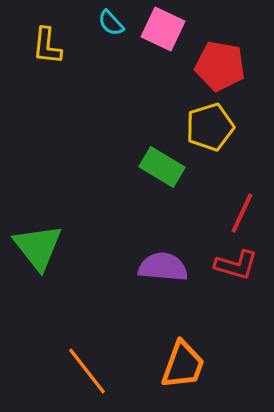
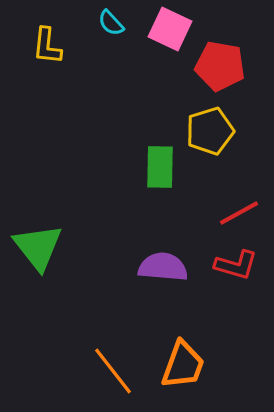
pink square: moved 7 px right
yellow pentagon: moved 4 px down
green rectangle: moved 2 px left; rotated 60 degrees clockwise
red line: moved 3 px left; rotated 36 degrees clockwise
orange line: moved 26 px right
